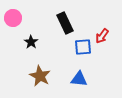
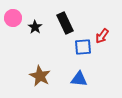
black star: moved 4 px right, 15 px up
